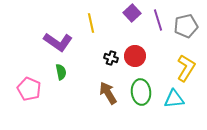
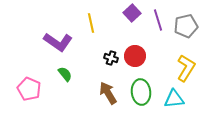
green semicircle: moved 4 px right, 2 px down; rotated 28 degrees counterclockwise
